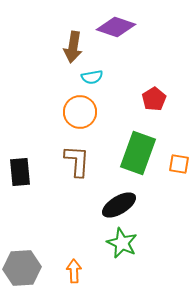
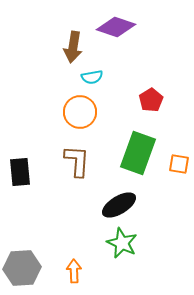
red pentagon: moved 3 px left, 1 px down
